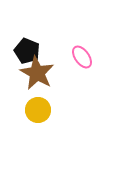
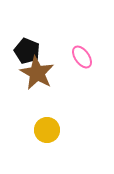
yellow circle: moved 9 px right, 20 px down
